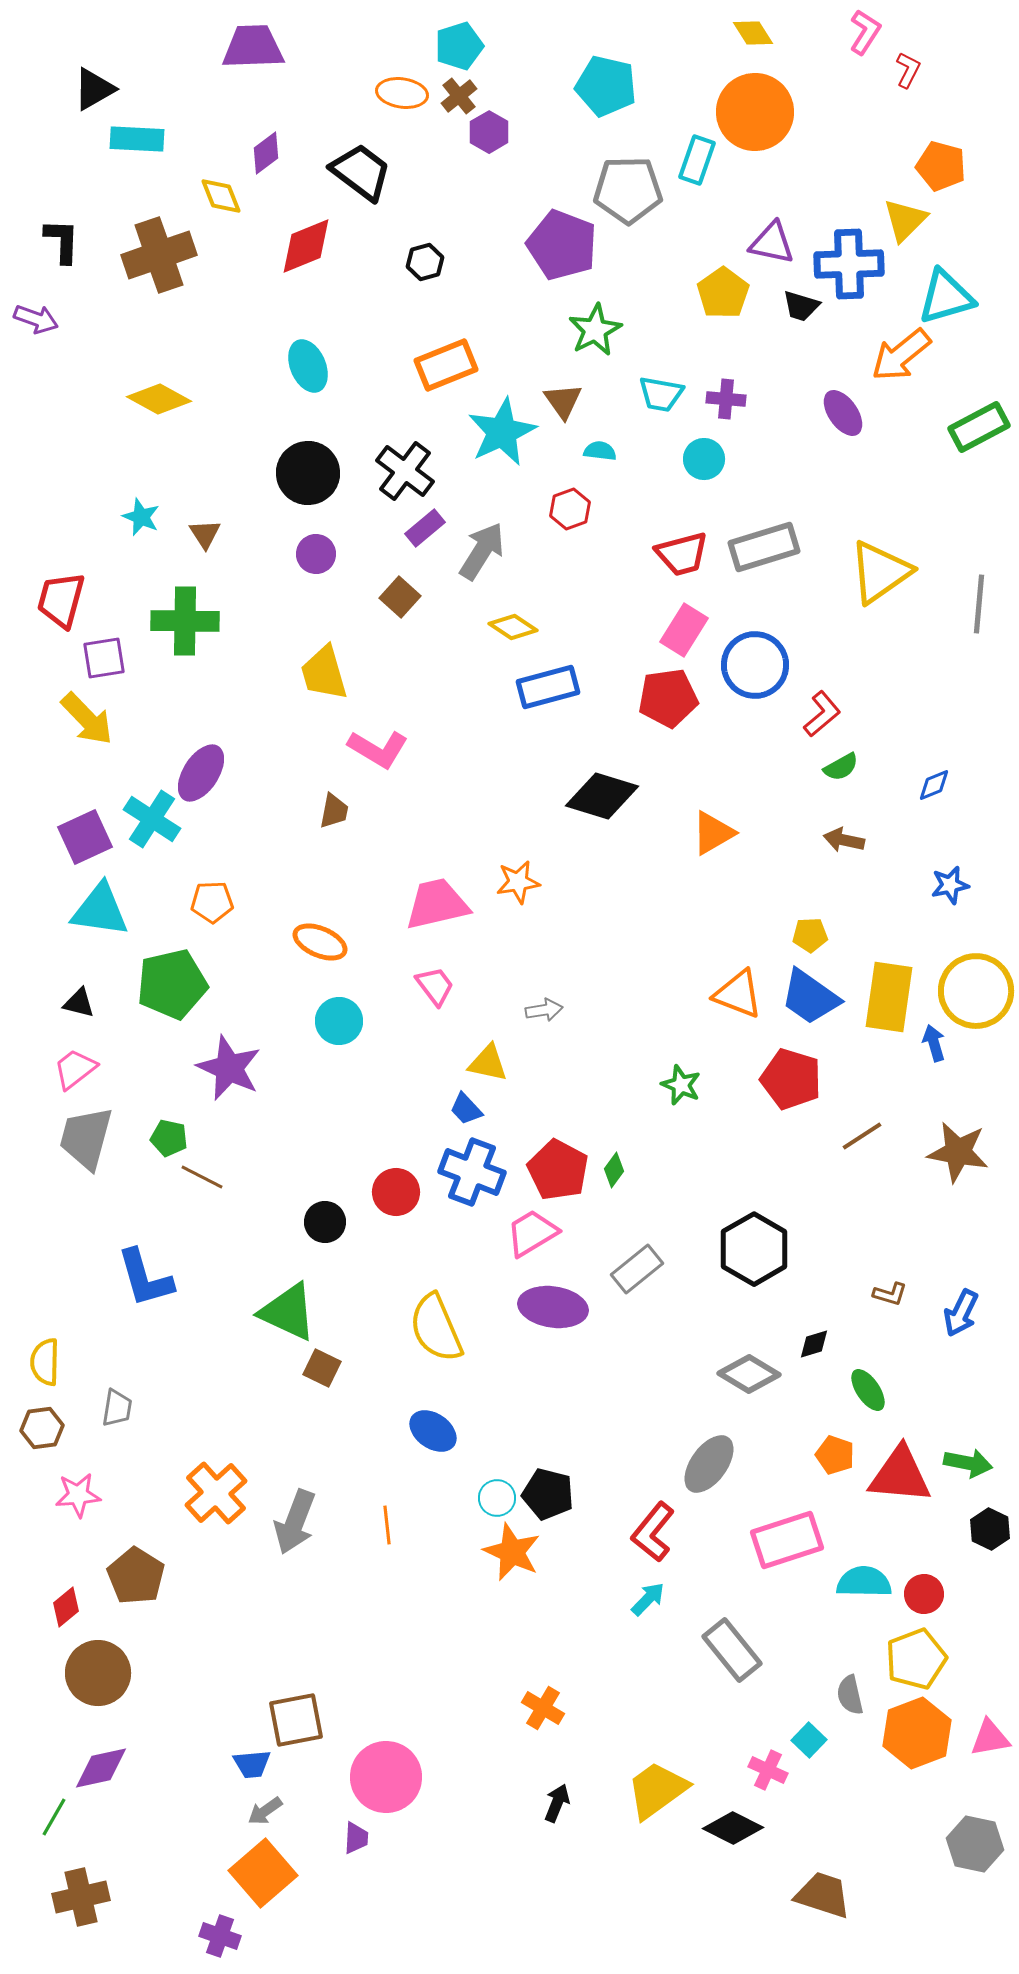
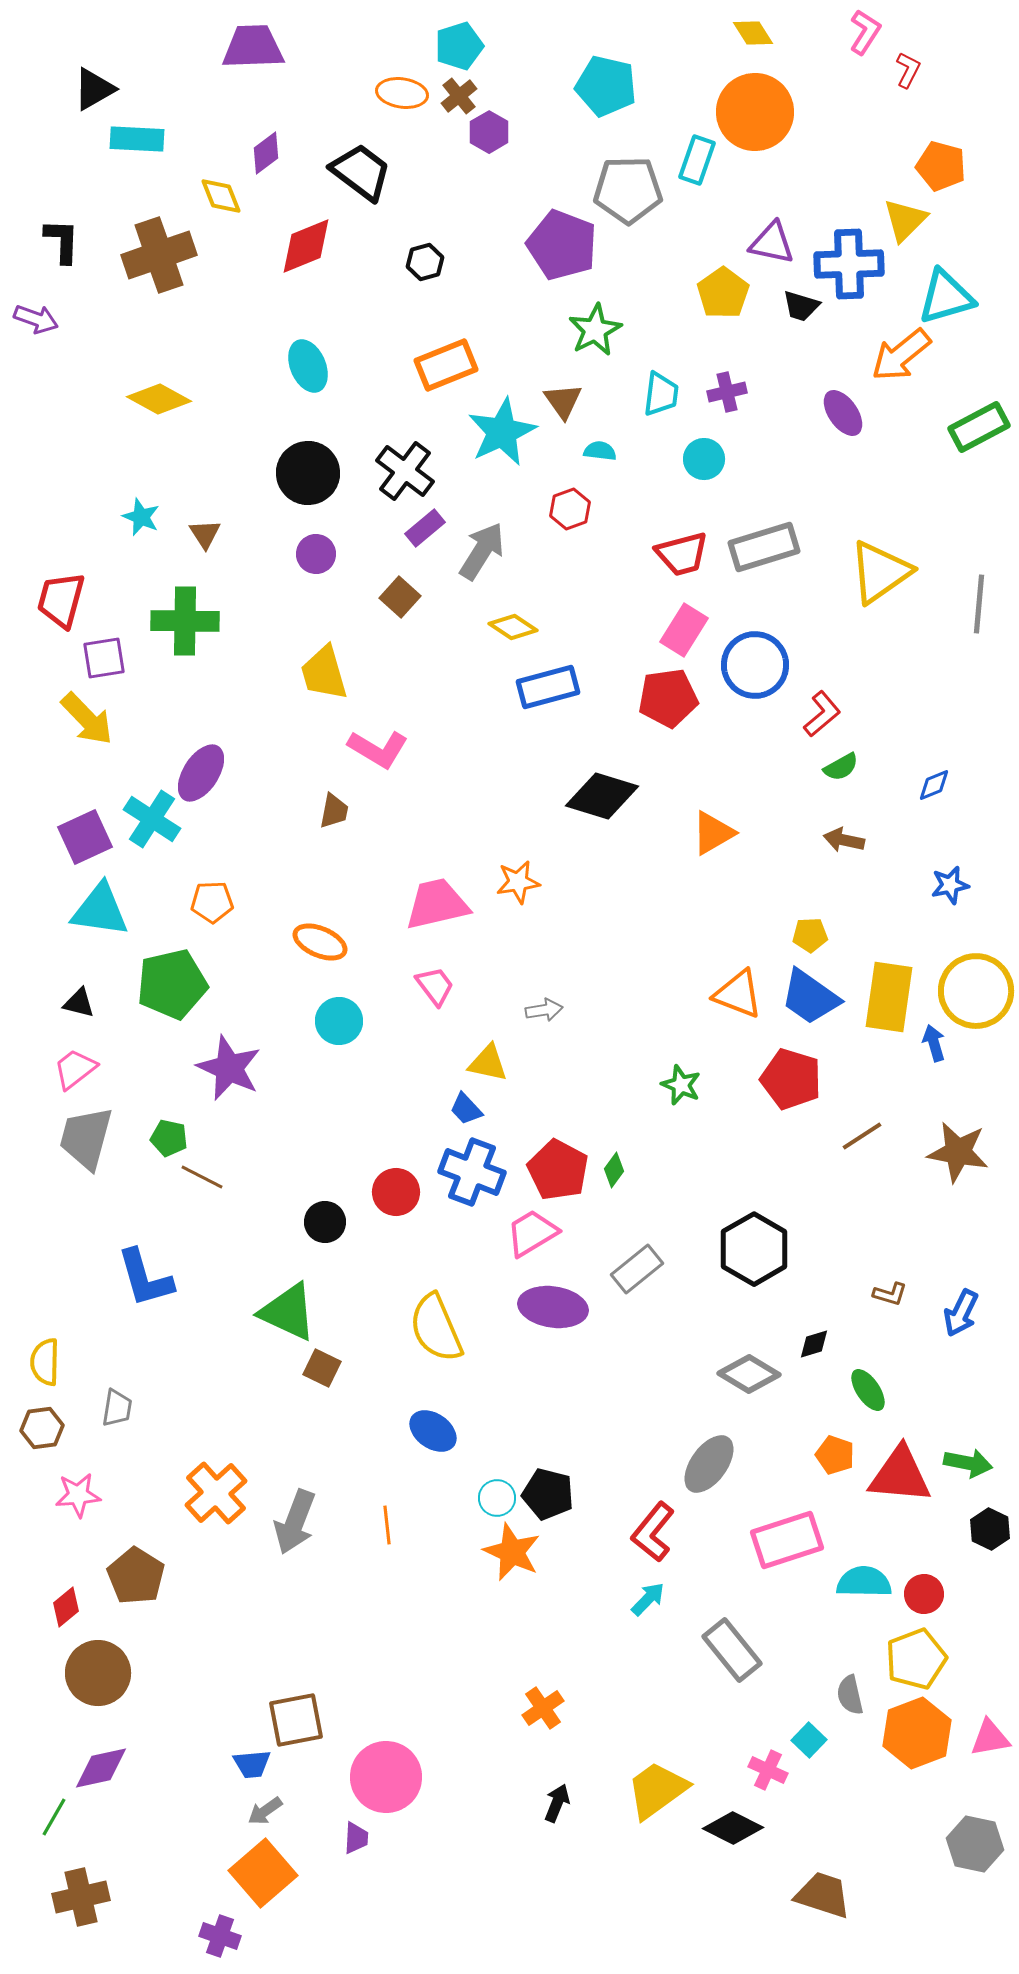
cyan trapezoid at (661, 394): rotated 93 degrees counterclockwise
purple cross at (726, 399): moved 1 px right, 7 px up; rotated 18 degrees counterclockwise
orange cross at (543, 1708): rotated 24 degrees clockwise
